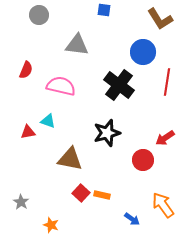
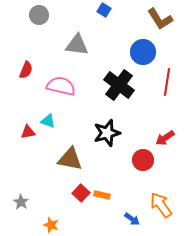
blue square: rotated 24 degrees clockwise
orange arrow: moved 2 px left
